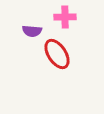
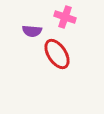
pink cross: rotated 20 degrees clockwise
